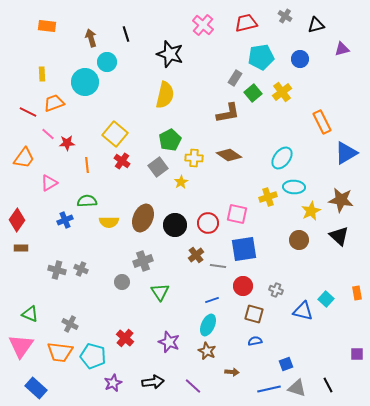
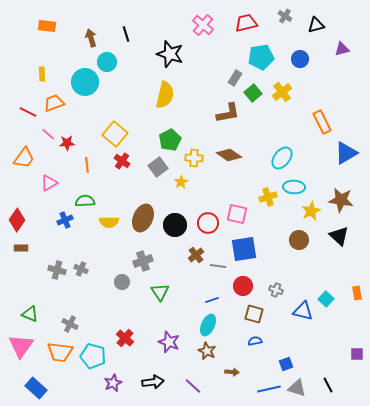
green semicircle at (87, 201): moved 2 px left
